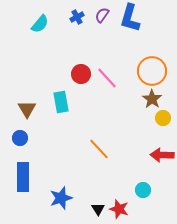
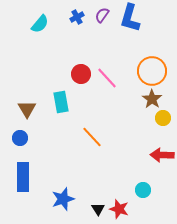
orange line: moved 7 px left, 12 px up
blue star: moved 2 px right, 1 px down
